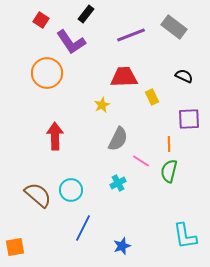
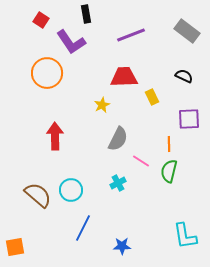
black rectangle: rotated 48 degrees counterclockwise
gray rectangle: moved 13 px right, 4 px down
blue star: rotated 18 degrees clockwise
